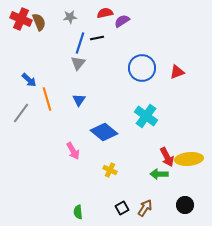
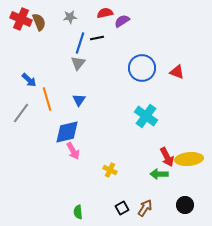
red triangle: rotated 42 degrees clockwise
blue diamond: moved 37 px left; rotated 52 degrees counterclockwise
